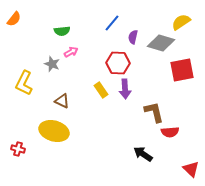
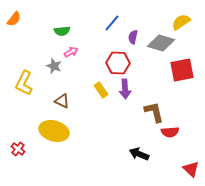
gray star: moved 2 px right, 2 px down
red cross: rotated 24 degrees clockwise
black arrow: moved 4 px left; rotated 12 degrees counterclockwise
